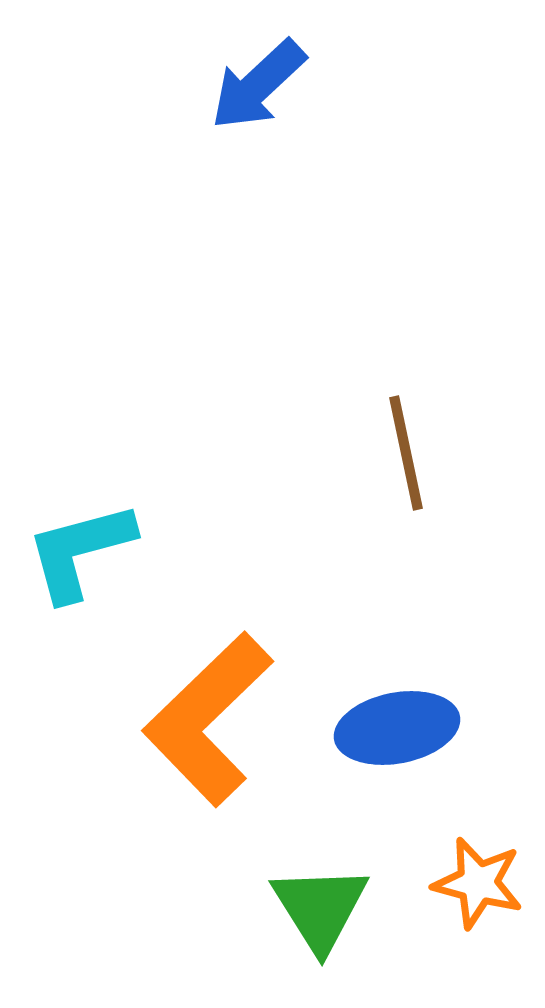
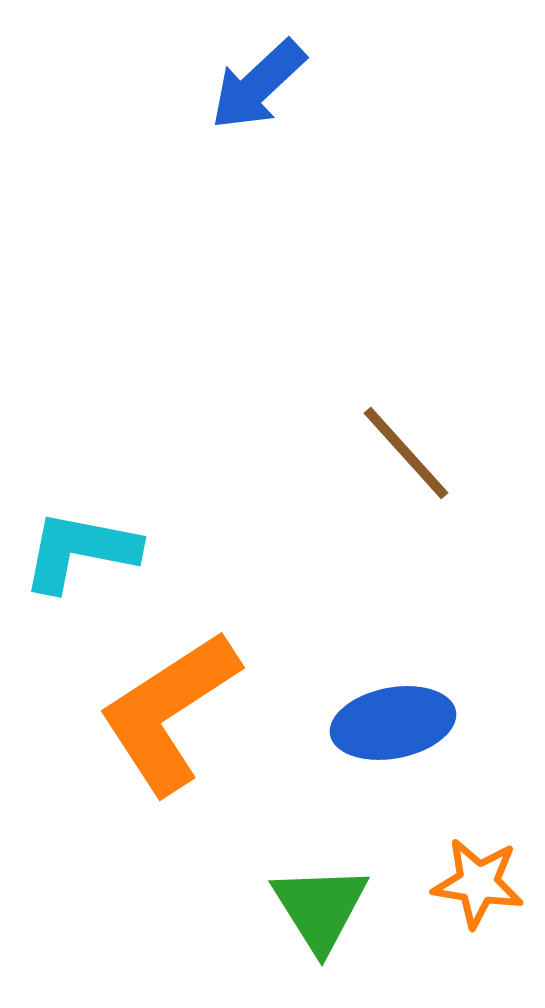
brown line: rotated 30 degrees counterclockwise
cyan L-shape: rotated 26 degrees clockwise
orange L-shape: moved 39 px left, 7 px up; rotated 11 degrees clockwise
blue ellipse: moved 4 px left, 5 px up
orange star: rotated 6 degrees counterclockwise
